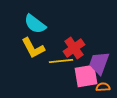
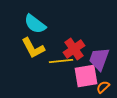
red cross: moved 1 px down
purple trapezoid: moved 4 px up
orange semicircle: rotated 40 degrees counterclockwise
